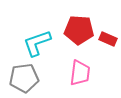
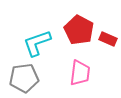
red pentagon: rotated 24 degrees clockwise
